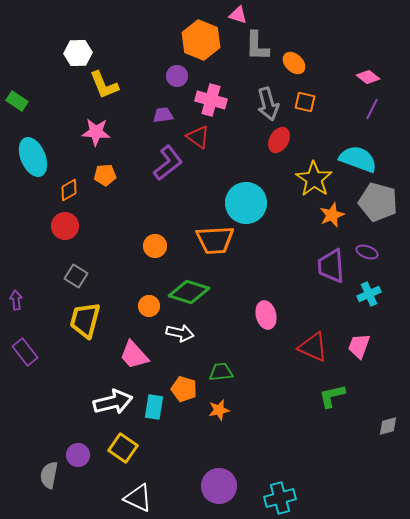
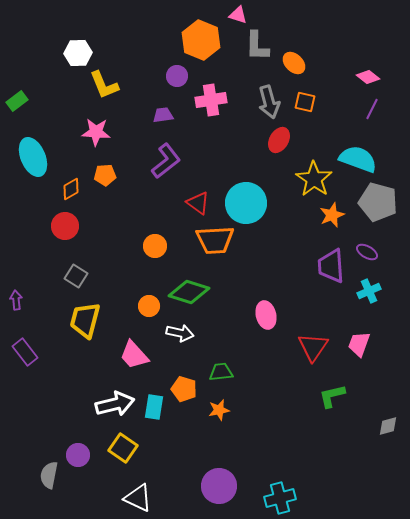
pink cross at (211, 100): rotated 24 degrees counterclockwise
green rectangle at (17, 101): rotated 70 degrees counterclockwise
gray arrow at (268, 104): moved 1 px right, 2 px up
red triangle at (198, 137): moved 66 px down
purple L-shape at (168, 163): moved 2 px left, 2 px up
orange diamond at (69, 190): moved 2 px right, 1 px up
purple ellipse at (367, 252): rotated 10 degrees clockwise
cyan cross at (369, 294): moved 3 px up
pink trapezoid at (359, 346): moved 2 px up
red triangle at (313, 347): rotated 40 degrees clockwise
white arrow at (113, 402): moved 2 px right, 2 px down
